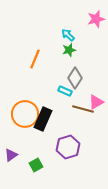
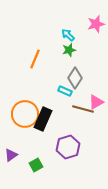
pink star: moved 5 px down
